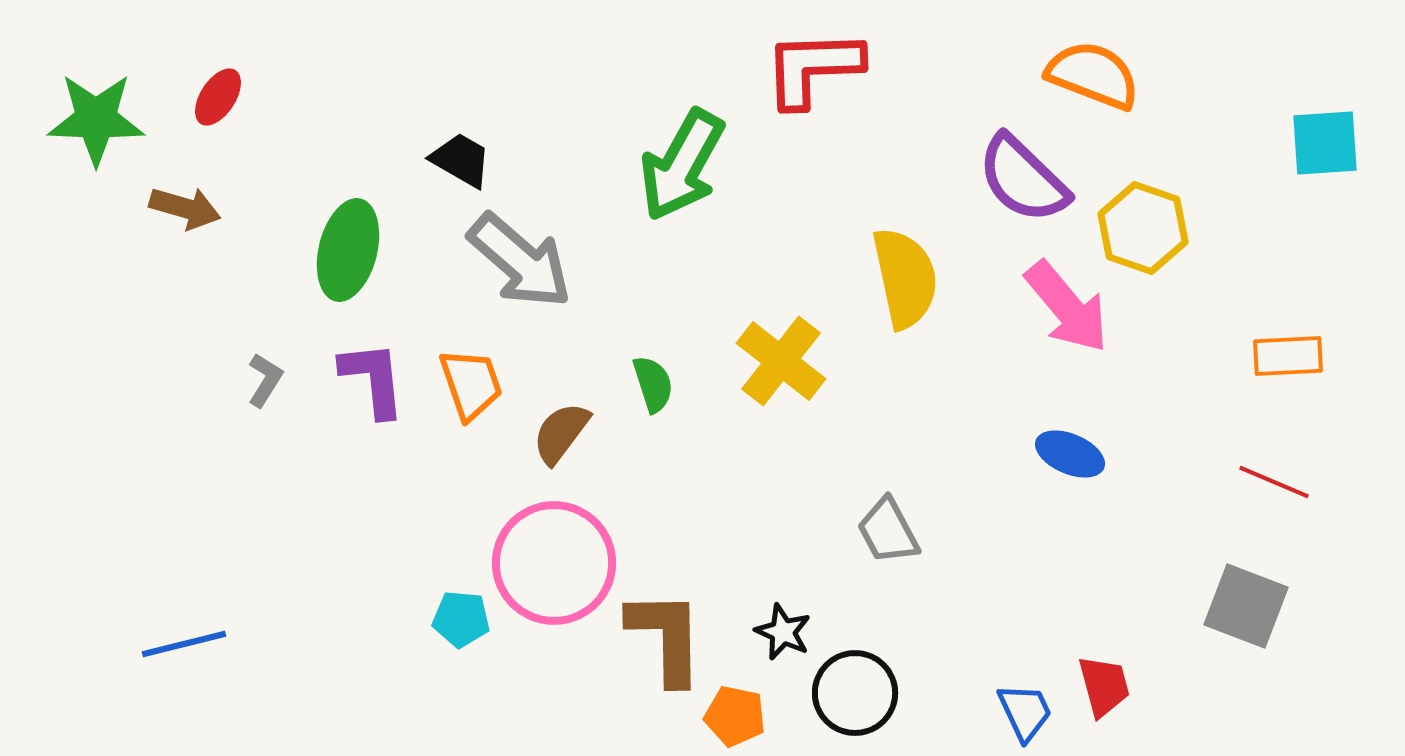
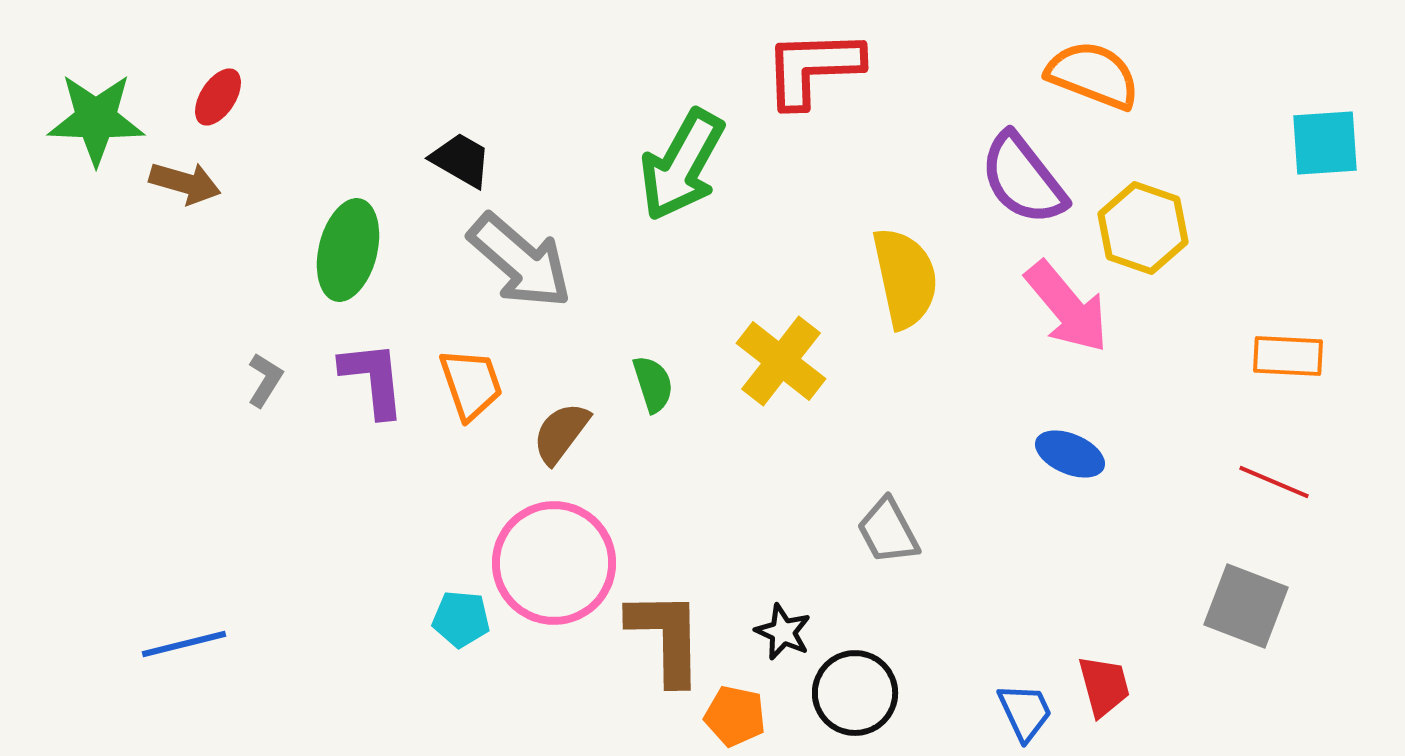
purple semicircle: rotated 8 degrees clockwise
brown arrow: moved 25 px up
orange rectangle: rotated 6 degrees clockwise
